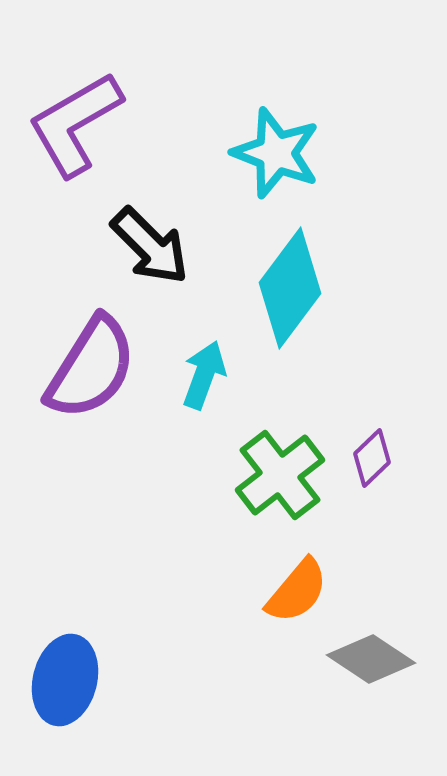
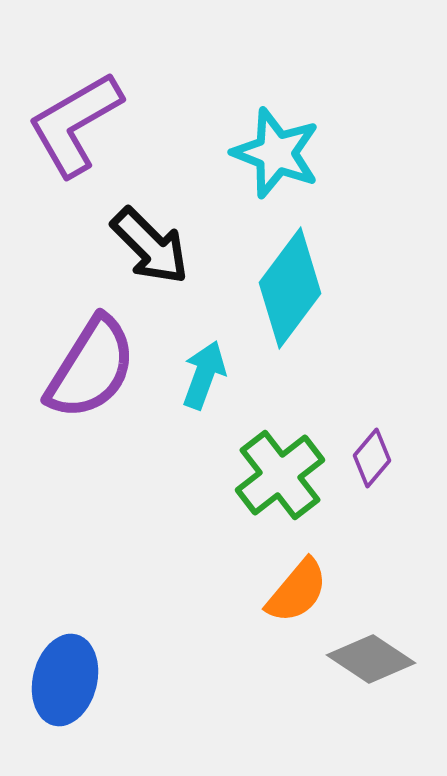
purple diamond: rotated 6 degrees counterclockwise
